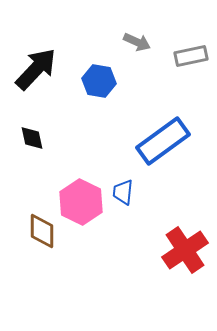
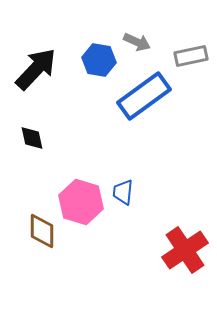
blue hexagon: moved 21 px up
blue rectangle: moved 19 px left, 45 px up
pink hexagon: rotated 9 degrees counterclockwise
